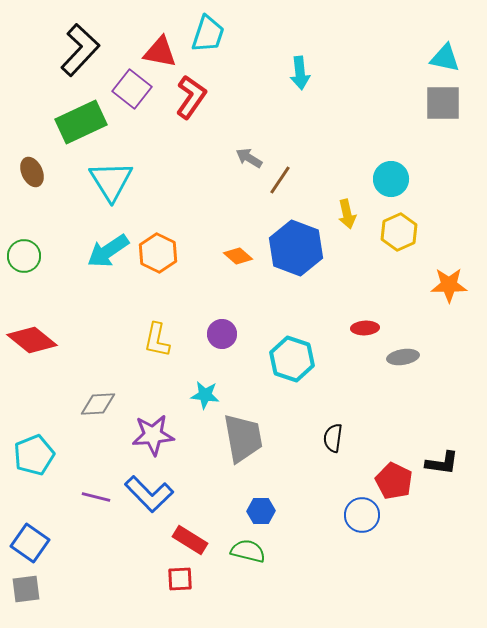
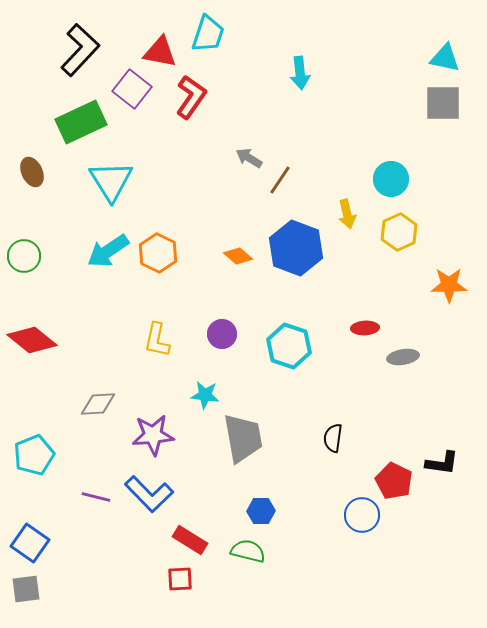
cyan hexagon at (292, 359): moved 3 px left, 13 px up
